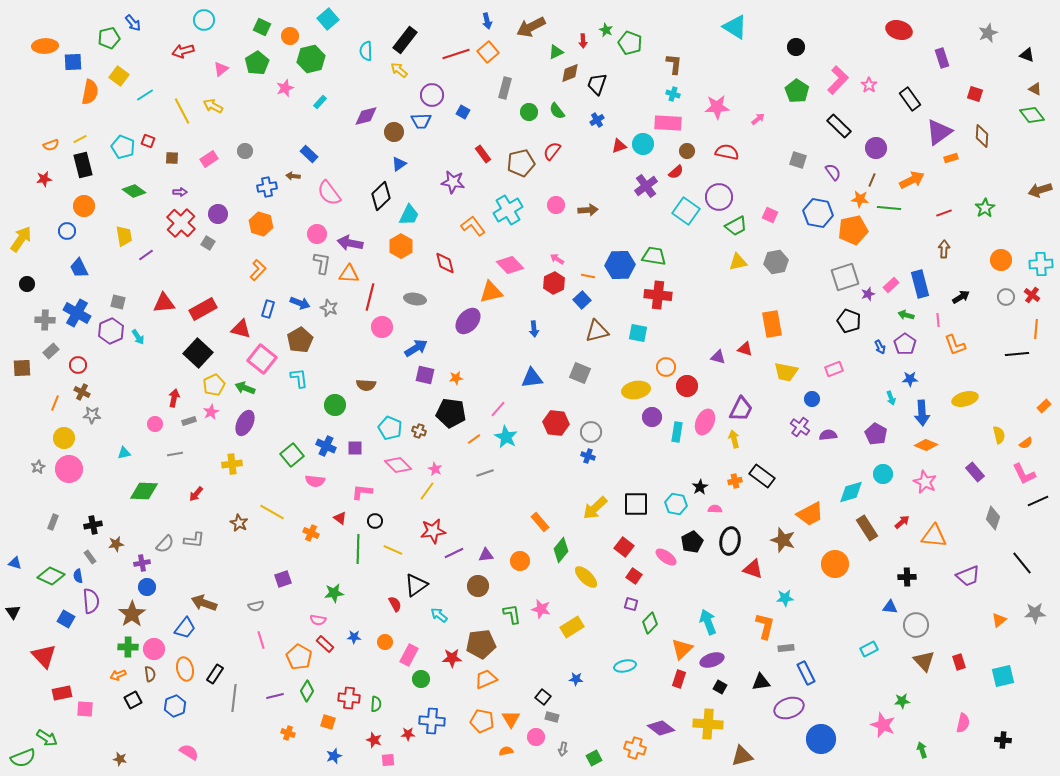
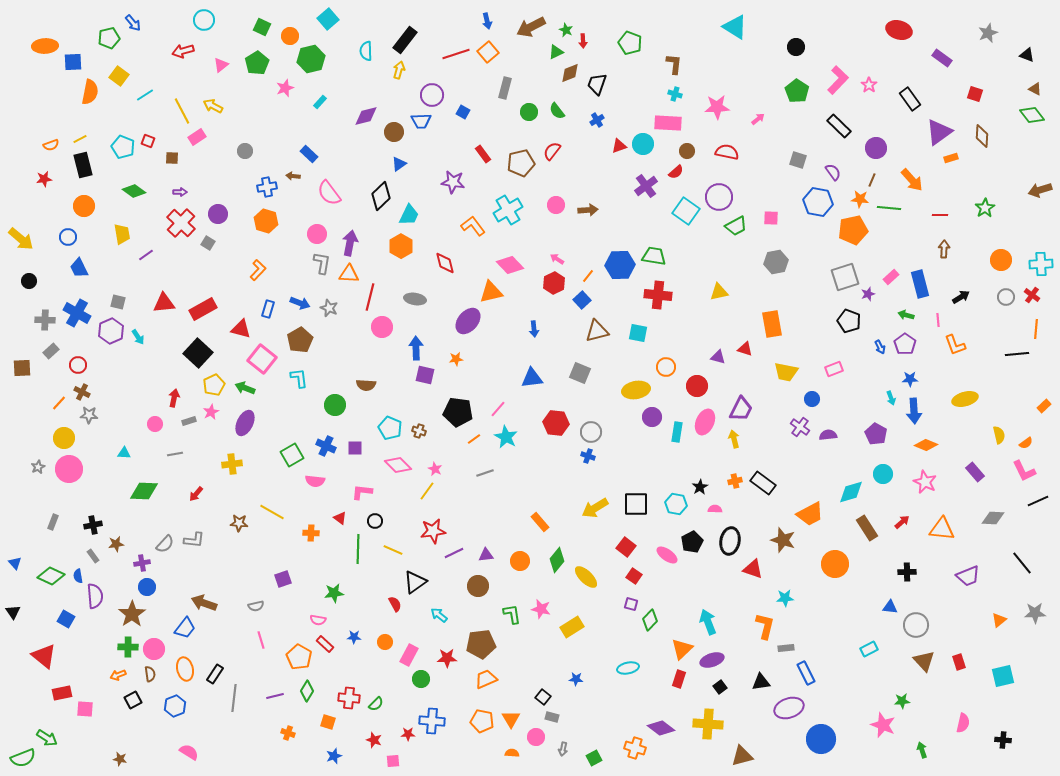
green star at (606, 30): moved 40 px left
purple rectangle at (942, 58): rotated 36 degrees counterclockwise
pink triangle at (221, 69): moved 4 px up
yellow arrow at (399, 70): rotated 66 degrees clockwise
cyan cross at (673, 94): moved 2 px right
pink rectangle at (209, 159): moved 12 px left, 22 px up
orange arrow at (912, 180): rotated 75 degrees clockwise
blue hexagon at (818, 213): moved 11 px up
red line at (944, 213): moved 4 px left, 2 px down; rotated 21 degrees clockwise
pink square at (770, 215): moved 1 px right, 3 px down; rotated 21 degrees counterclockwise
orange hexagon at (261, 224): moved 5 px right, 3 px up
blue circle at (67, 231): moved 1 px right, 6 px down
yellow trapezoid at (124, 236): moved 2 px left, 2 px up
yellow arrow at (21, 239): rotated 96 degrees clockwise
purple arrow at (350, 243): rotated 90 degrees clockwise
yellow triangle at (738, 262): moved 19 px left, 30 px down
orange line at (588, 276): rotated 64 degrees counterclockwise
black circle at (27, 284): moved 2 px right, 3 px up
pink rectangle at (891, 285): moved 8 px up
blue arrow at (416, 348): rotated 60 degrees counterclockwise
orange star at (456, 378): moved 19 px up
red circle at (687, 386): moved 10 px right
orange line at (55, 403): moved 4 px right; rotated 21 degrees clockwise
black pentagon at (451, 413): moved 7 px right, 1 px up
blue arrow at (922, 413): moved 8 px left, 2 px up
gray star at (92, 415): moved 3 px left
cyan triangle at (124, 453): rotated 16 degrees clockwise
green square at (292, 455): rotated 10 degrees clockwise
pink L-shape at (1024, 474): moved 3 px up
black rectangle at (762, 476): moved 1 px right, 7 px down
yellow arrow at (595, 508): rotated 12 degrees clockwise
gray diamond at (993, 518): rotated 75 degrees clockwise
brown star at (239, 523): rotated 24 degrees counterclockwise
orange cross at (311, 533): rotated 21 degrees counterclockwise
orange triangle at (934, 536): moved 8 px right, 7 px up
red square at (624, 547): moved 2 px right
green diamond at (561, 550): moved 4 px left, 10 px down
gray rectangle at (90, 557): moved 3 px right, 1 px up
pink ellipse at (666, 557): moved 1 px right, 2 px up
blue triangle at (15, 563): rotated 32 degrees clockwise
black cross at (907, 577): moved 5 px up
black triangle at (416, 585): moved 1 px left, 3 px up
purple semicircle at (91, 601): moved 4 px right, 5 px up
green diamond at (650, 623): moved 3 px up
red triangle at (44, 656): rotated 8 degrees counterclockwise
red star at (452, 658): moved 5 px left
cyan ellipse at (625, 666): moved 3 px right, 2 px down
black square at (720, 687): rotated 24 degrees clockwise
green semicircle at (376, 704): rotated 42 degrees clockwise
orange semicircle at (506, 751): moved 6 px right, 2 px down; rotated 16 degrees clockwise
pink square at (388, 760): moved 5 px right, 1 px down
